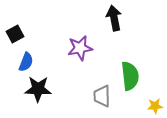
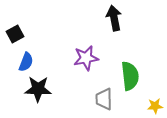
purple star: moved 6 px right, 10 px down
gray trapezoid: moved 2 px right, 3 px down
